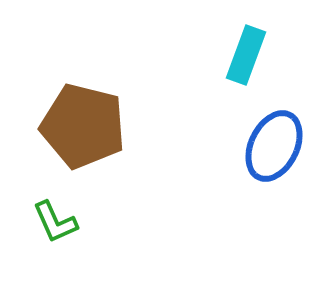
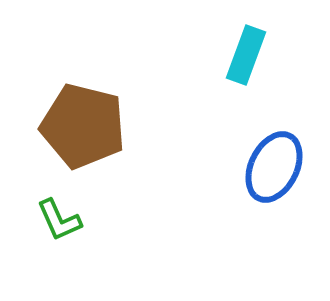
blue ellipse: moved 21 px down
green L-shape: moved 4 px right, 2 px up
